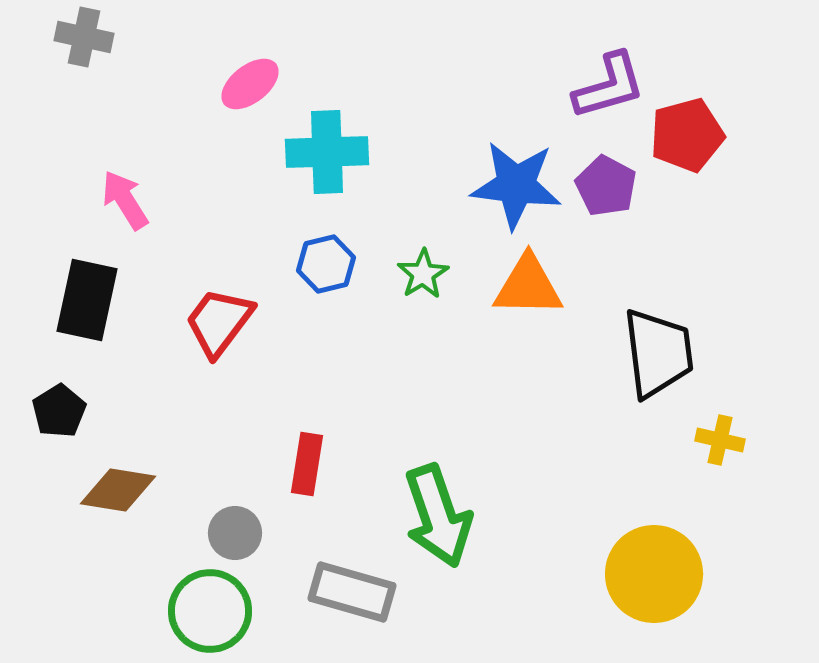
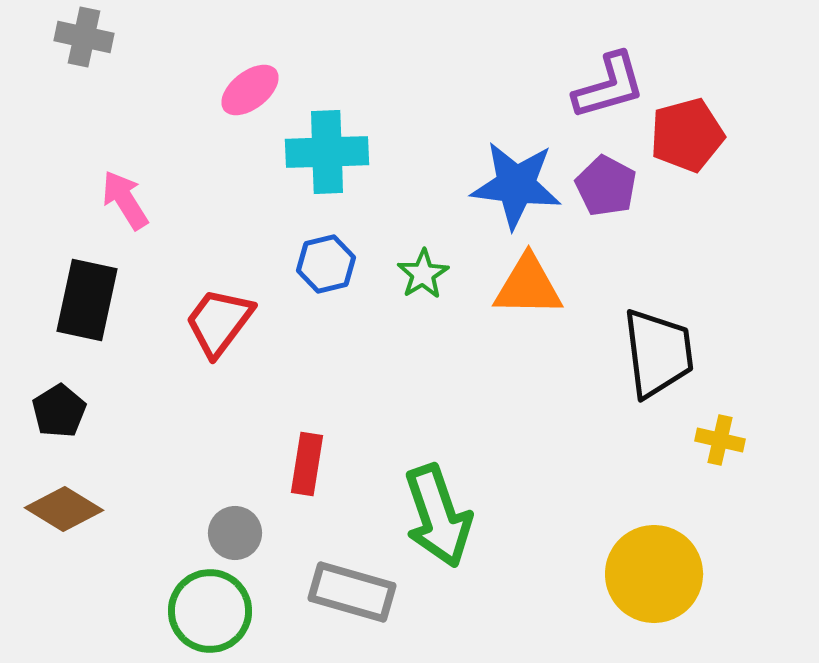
pink ellipse: moved 6 px down
brown diamond: moved 54 px left, 19 px down; rotated 22 degrees clockwise
